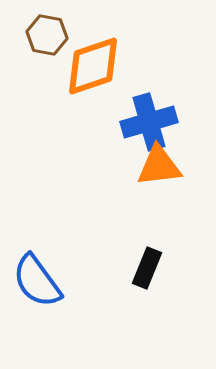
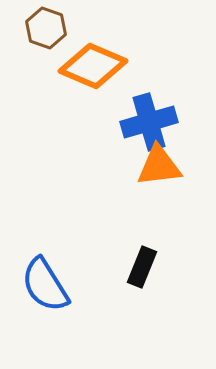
brown hexagon: moved 1 px left, 7 px up; rotated 9 degrees clockwise
orange diamond: rotated 42 degrees clockwise
black rectangle: moved 5 px left, 1 px up
blue semicircle: moved 8 px right, 4 px down; rotated 4 degrees clockwise
